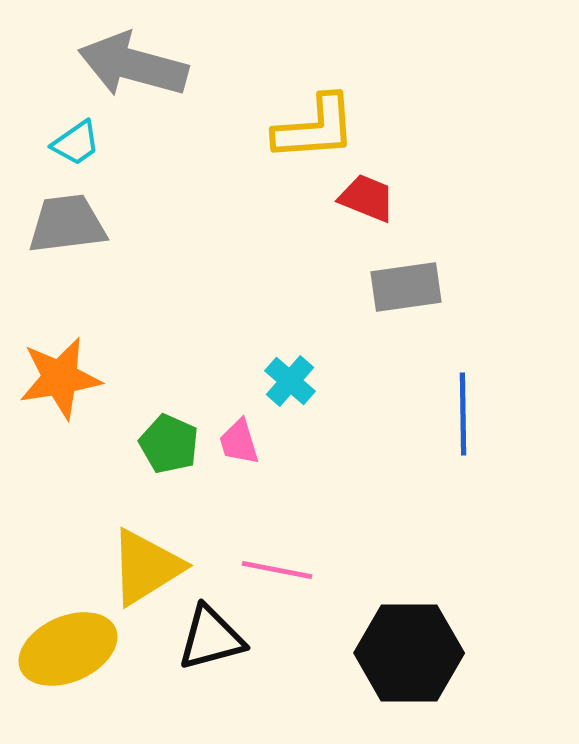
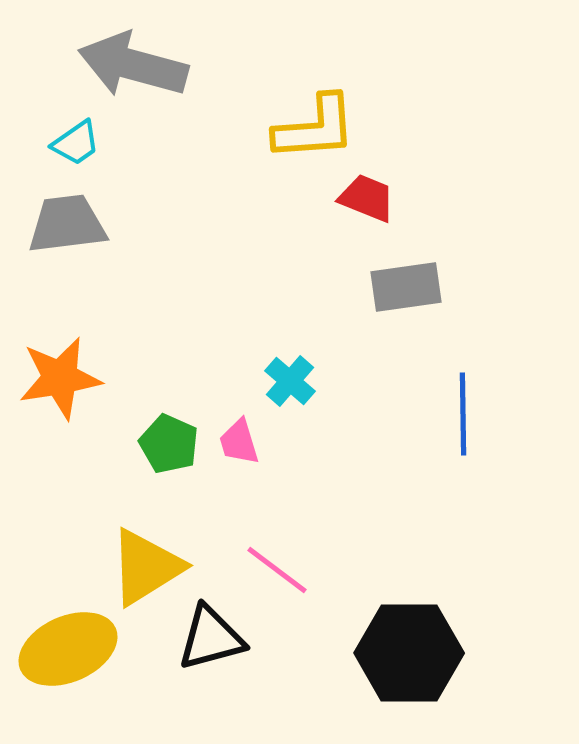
pink line: rotated 26 degrees clockwise
